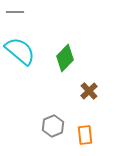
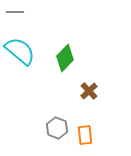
gray hexagon: moved 4 px right, 2 px down; rotated 15 degrees counterclockwise
